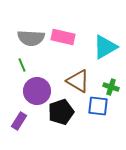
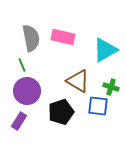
gray semicircle: rotated 104 degrees counterclockwise
cyan triangle: moved 3 px down
purple circle: moved 10 px left
